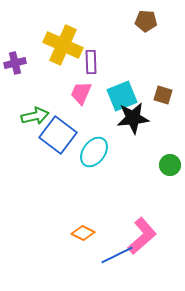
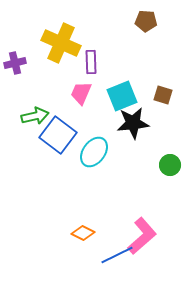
yellow cross: moved 2 px left, 2 px up
black star: moved 5 px down
